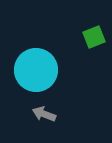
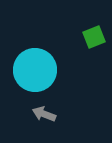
cyan circle: moved 1 px left
